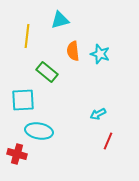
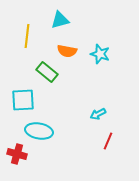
orange semicircle: moved 6 px left; rotated 72 degrees counterclockwise
